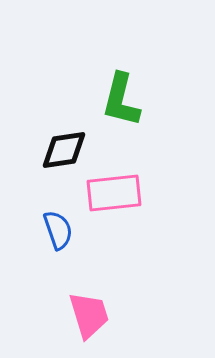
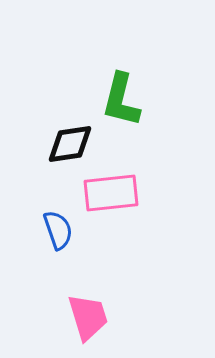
black diamond: moved 6 px right, 6 px up
pink rectangle: moved 3 px left
pink trapezoid: moved 1 px left, 2 px down
